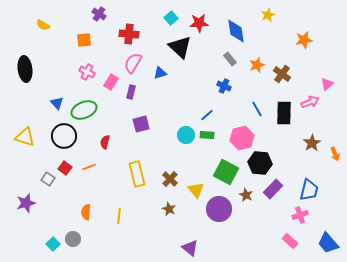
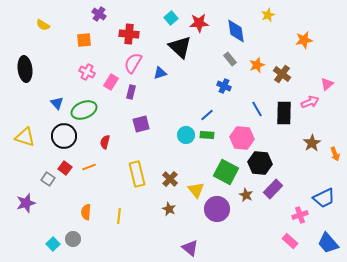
pink hexagon at (242, 138): rotated 20 degrees clockwise
blue trapezoid at (309, 190): moved 15 px right, 8 px down; rotated 50 degrees clockwise
purple circle at (219, 209): moved 2 px left
